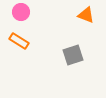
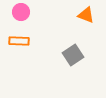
orange rectangle: rotated 30 degrees counterclockwise
gray square: rotated 15 degrees counterclockwise
